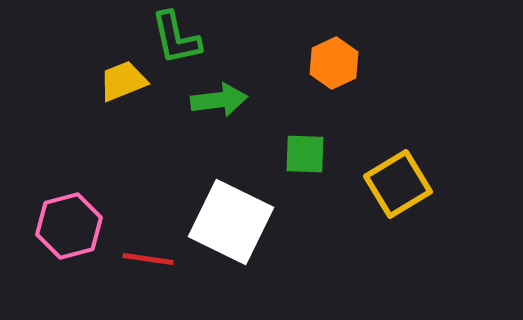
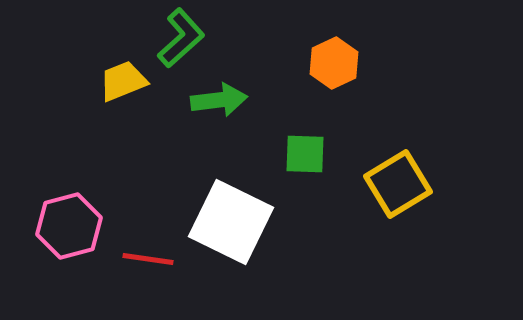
green L-shape: moved 5 px right; rotated 120 degrees counterclockwise
